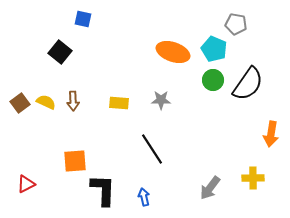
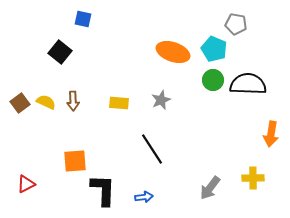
black semicircle: rotated 123 degrees counterclockwise
gray star: rotated 24 degrees counterclockwise
blue arrow: rotated 96 degrees clockwise
